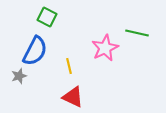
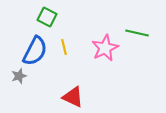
yellow line: moved 5 px left, 19 px up
